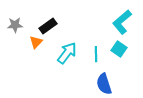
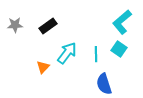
orange triangle: moved 7 px right, 25 px down
